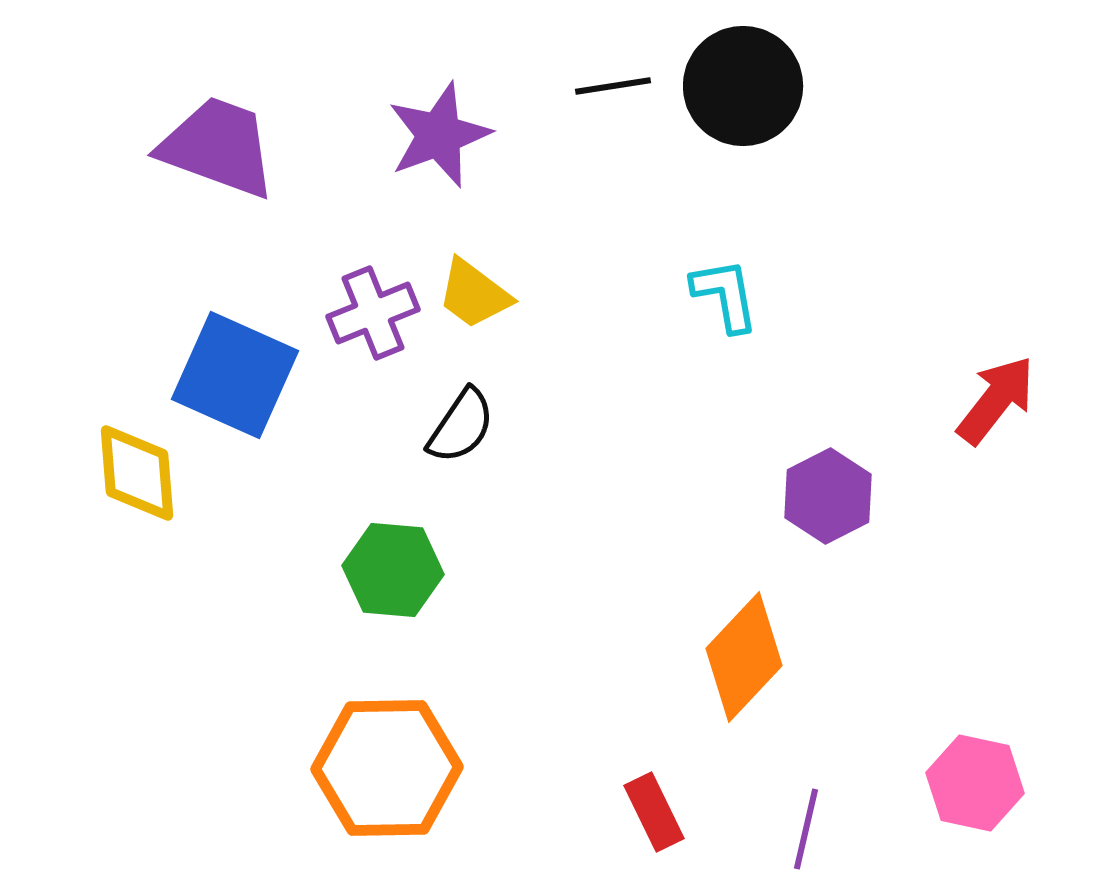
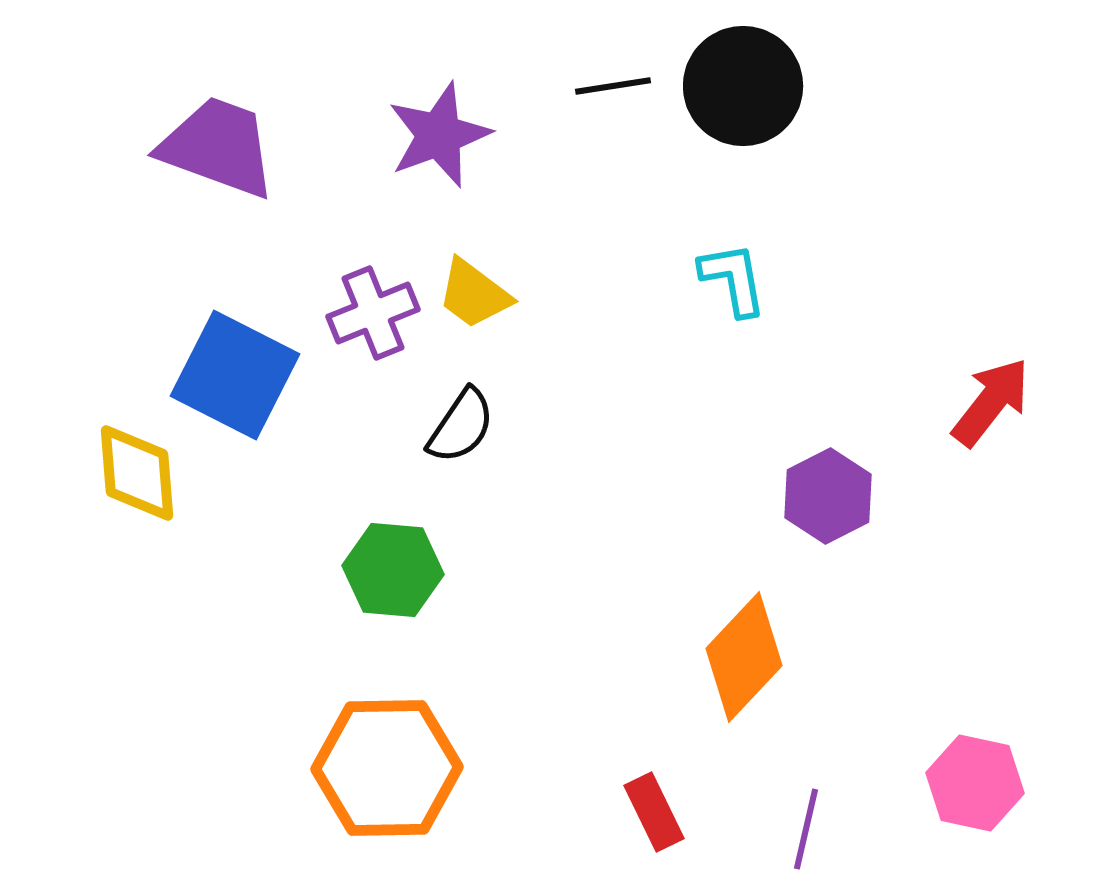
cyan L-shape: moved 8 px right, 16 px up
blue square: rotated 3 degrees clockwise
red arrow: moved 5 px left, 2 px down
